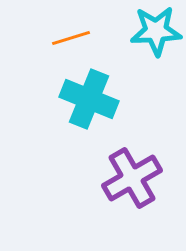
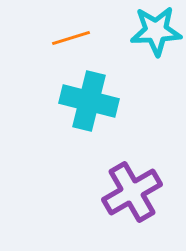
cyan cross: moved 2 px down; rotated 8 degrees counterclockwise
purple cross: moved 14 px down
